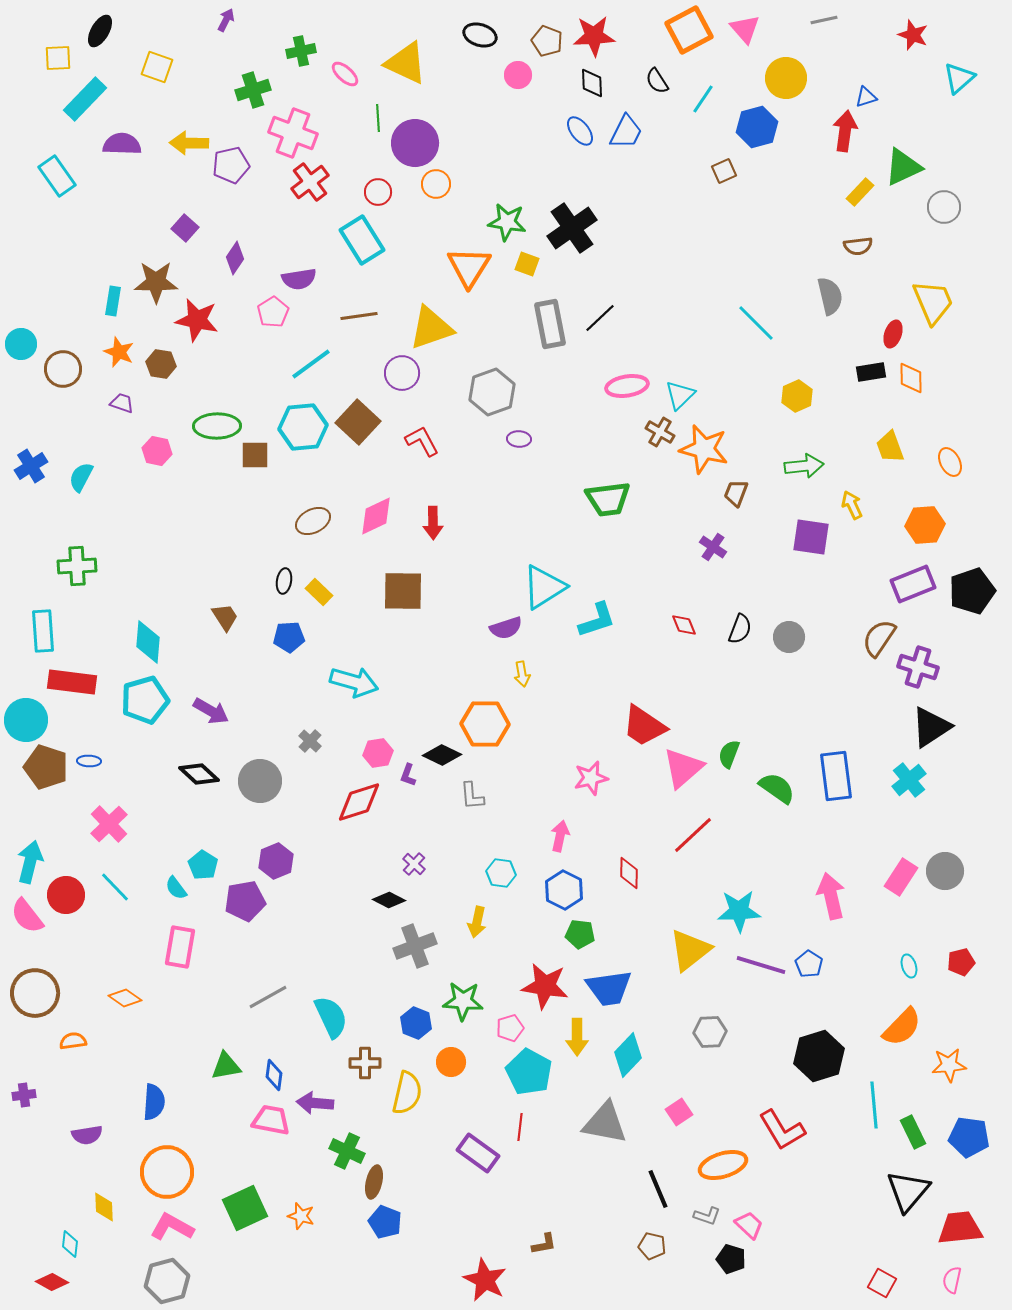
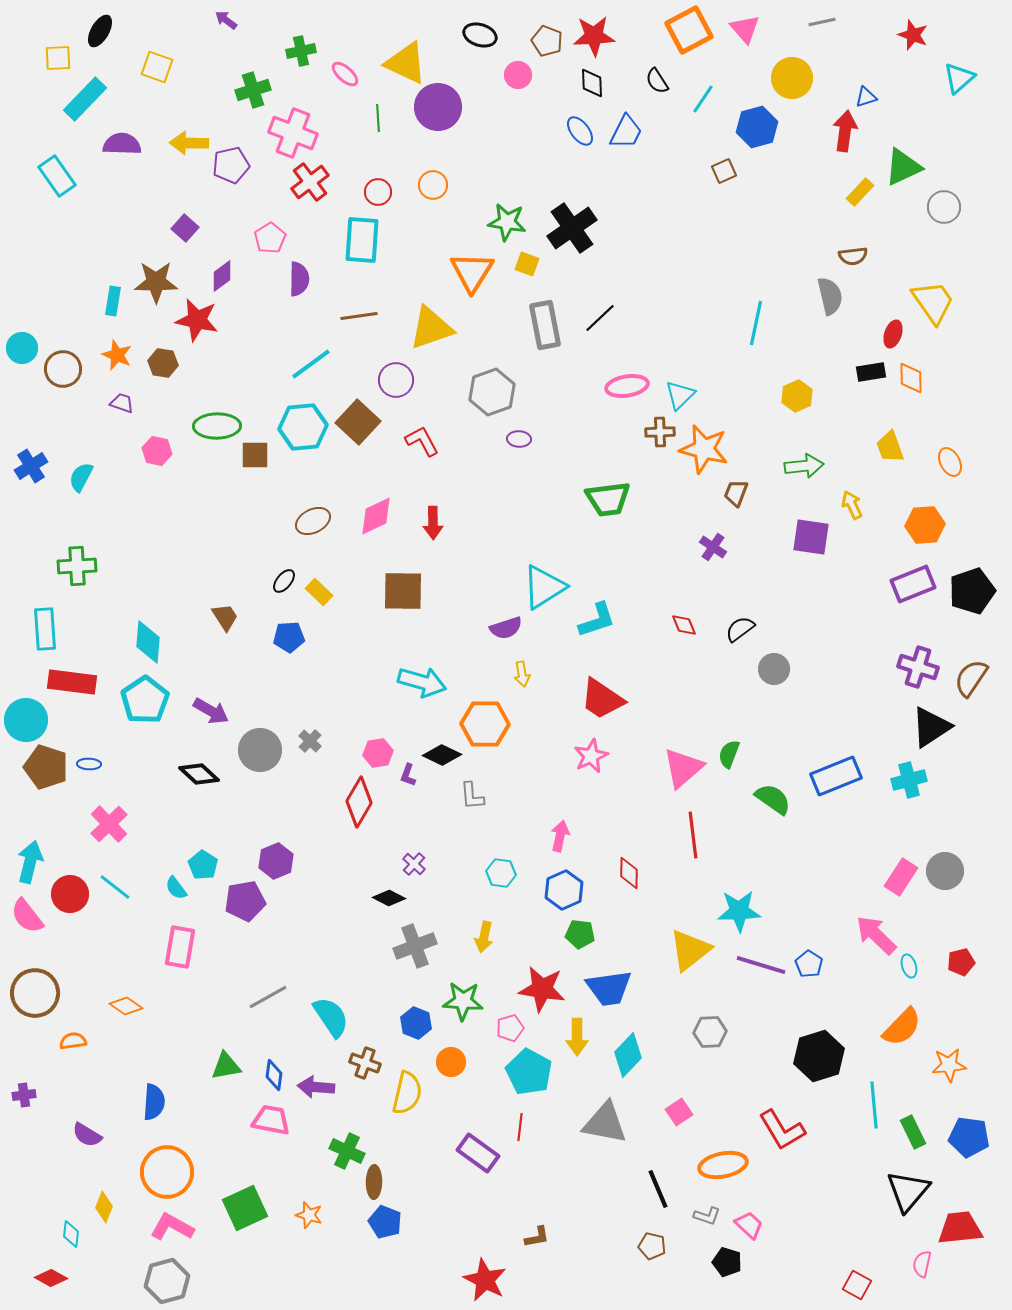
purple arrow at (226, 20): rotated 80 degrees counterclockwise
gray line at (824, 20): moved 2 px left, 2 px down
yellow circle at (786, 78): moved 6 px right
purple circle at (415, 143): moved 23 px right, 36 px up
orange circle at (436, 184): moved 3 px left, 1 px down
cyan rectangle at (362, 240): rotated 36 degrees clockwise
brown semicircle at (858, 246): moved 5 px left, 10 px down
purple diamond at (235, 258): moved 13 px left, 18 px down; rotated 20 degrees clockwise
orange triangle at (469, 267): moved 3 px right, 5 px down
purple semicircle at (299, 279): rotated 80 degrees counterclockwise
yellow trapezoid at (933, 302): rotated 12 degrees counterclockwise
pink pentagon at (273, 312): moved 3 px left, 74 px up
cyan line at (756, 323): rotated 57 degrees clockwise
gray rectangle at (550, 324): moved 5 px left, 1 px down
cyan circle at (21, 344): moved 1 px right, 4 px down
orange star at (119, 352): moved 2 px left, 3 px down
brown hexagon at (161, 364): moved 2 px right, 1 px up
purple circle at (402, 373): moved 6 px left, 7 px down
brown cross at (660, 432): rotated 32 degrees counterclockwise
black ellipse at (284, 581): rotated 30 degrees clockwise
black semicircle at (740, 629): rotated 148 degrees counterclockwise
cyan rectangle at (43, 631): moved 2 px right, 2 px up
gray circle at (789, 637): moved 15 px left, 32 px down
brown semicircle at (879, 638): moved 92 px right, 40 px down
cyan arrow at (354, 682): moved 68 px right
cyan pentagon at (145, 700): rotated 18 degrees counterclockwise
red trapezoid at (644, 726): moved 42 px left, 27 px up
blue ellipse at (89, 761): moved 3 px down
blue rectangle at (836, 776): rotated 75 degrees clockwise
pink star at (591, 778): moved 22 px up; rotated 12 degrees counterclockwise
cyan cross at (909, 780): rotated 24 degrees clockwise
gray circle at (260, 781): moved 31 px up
green semicircle at (777, 788): moved 4 px left, 11 px down
red diamond at (359, 802): rotated 42 degrees counterclockwise
red line at (693, 835): rotated 54 degrees counterclockwise
cyan line at (115, 887): rotated 8 degrees counterclockwise
blue hexagon at (564, 890): rotated 9 degrees clockwise
red circle at (66, 895): moved 4 px right, 1 px up
pink arrow at (831, 896): moved 45 px right, 39 px down; rotated 33 degrees counterclockwise
black diamond at (389, 900): moved 2 px up
yellow arrow at (477, 922): moved 7 px right, 15 px down
red star at (545, 986): moved 3 px left, 3 px down
orange diamond at (125, 998): moved 1 px right, 8 px down
cyan semicircle at (331, 1017): rotated 9 degrees counterclockwise
brown cross at (365, 1063): rotated 20 degrees clockwise
purple arrow at (315, 1103): moved 1 px right, 16 px up
purple semicircle at (87, 1135): rotated 40 degrees clockwise
orange ellipse at (723, 1165): rotated 6 degrees clockwise
brown ellipse at (374, 1182): rotated 12 degrees counterclockwise
yellow diamond at (104, 1207): rotated 24 degrees clockwise
orange star at (301, 1216): moved 8 px right, 1 px up
cyan diamond at (70, 1244): moved 1 px right, 10 px up
brown L-shape at (544, 1244): moved 7 px left, 7 px up
black pentagon at (731, 1259): moved 4 px left, 3 px down
pink semicircle at (952, 1280): moved 30 px left, 16 px up
red diamond at (52, 1282): moved 1 px left, 4 px up
red square at (882, 1283): moved 25 px left, 2 px down
